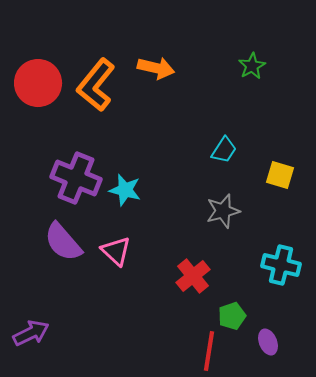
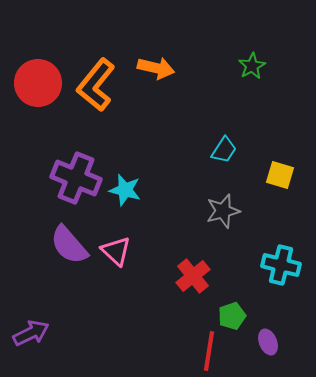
purple semicircle: moved 6 px right, 3 px down
